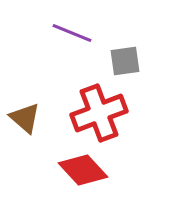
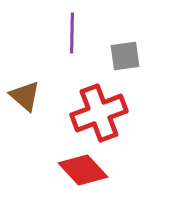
purple line: rotated 69 degrees clockwise
gray square: moved 5 px up
brown triangle: moved 22 px up
